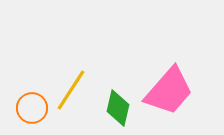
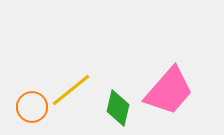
yellow line: rotated 18 degrees clockwise
orange circle: moved 1 px up
